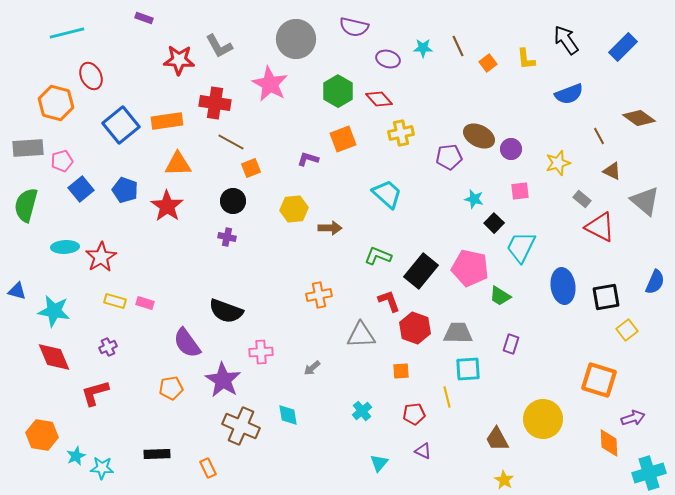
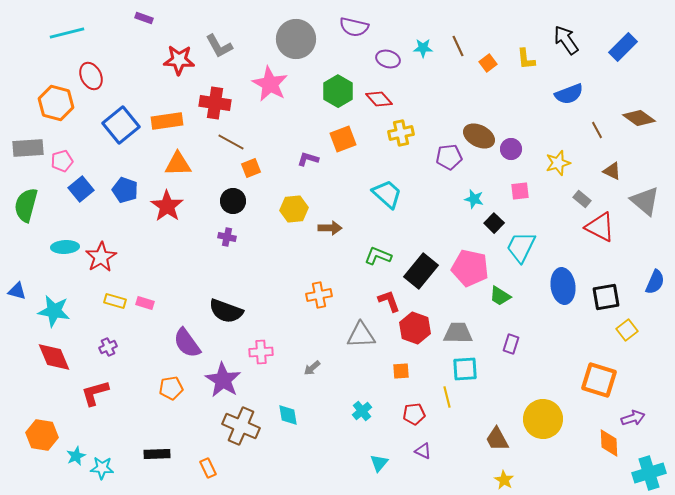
brown line at (599, 136): moved 2 px left, 6 px up
cyan square at (468, 369): moved 3 px left
